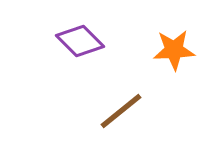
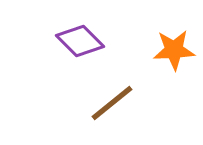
brown line: moved 9 px left, 8 px up
